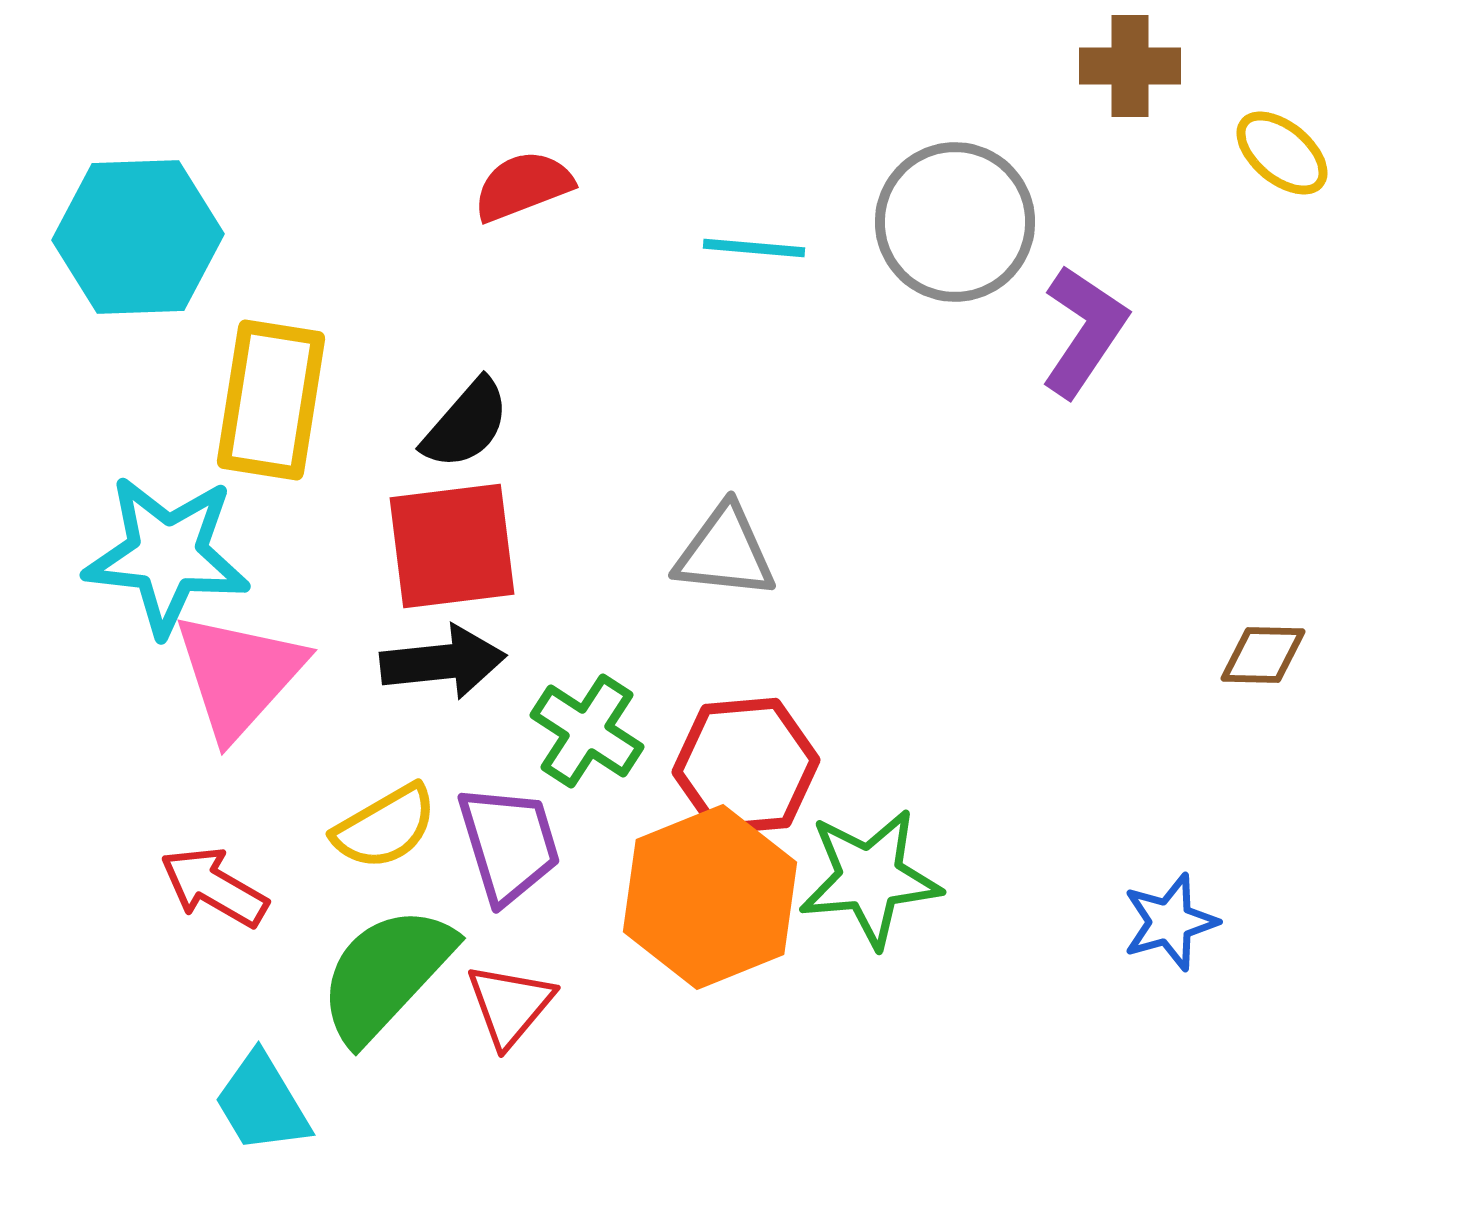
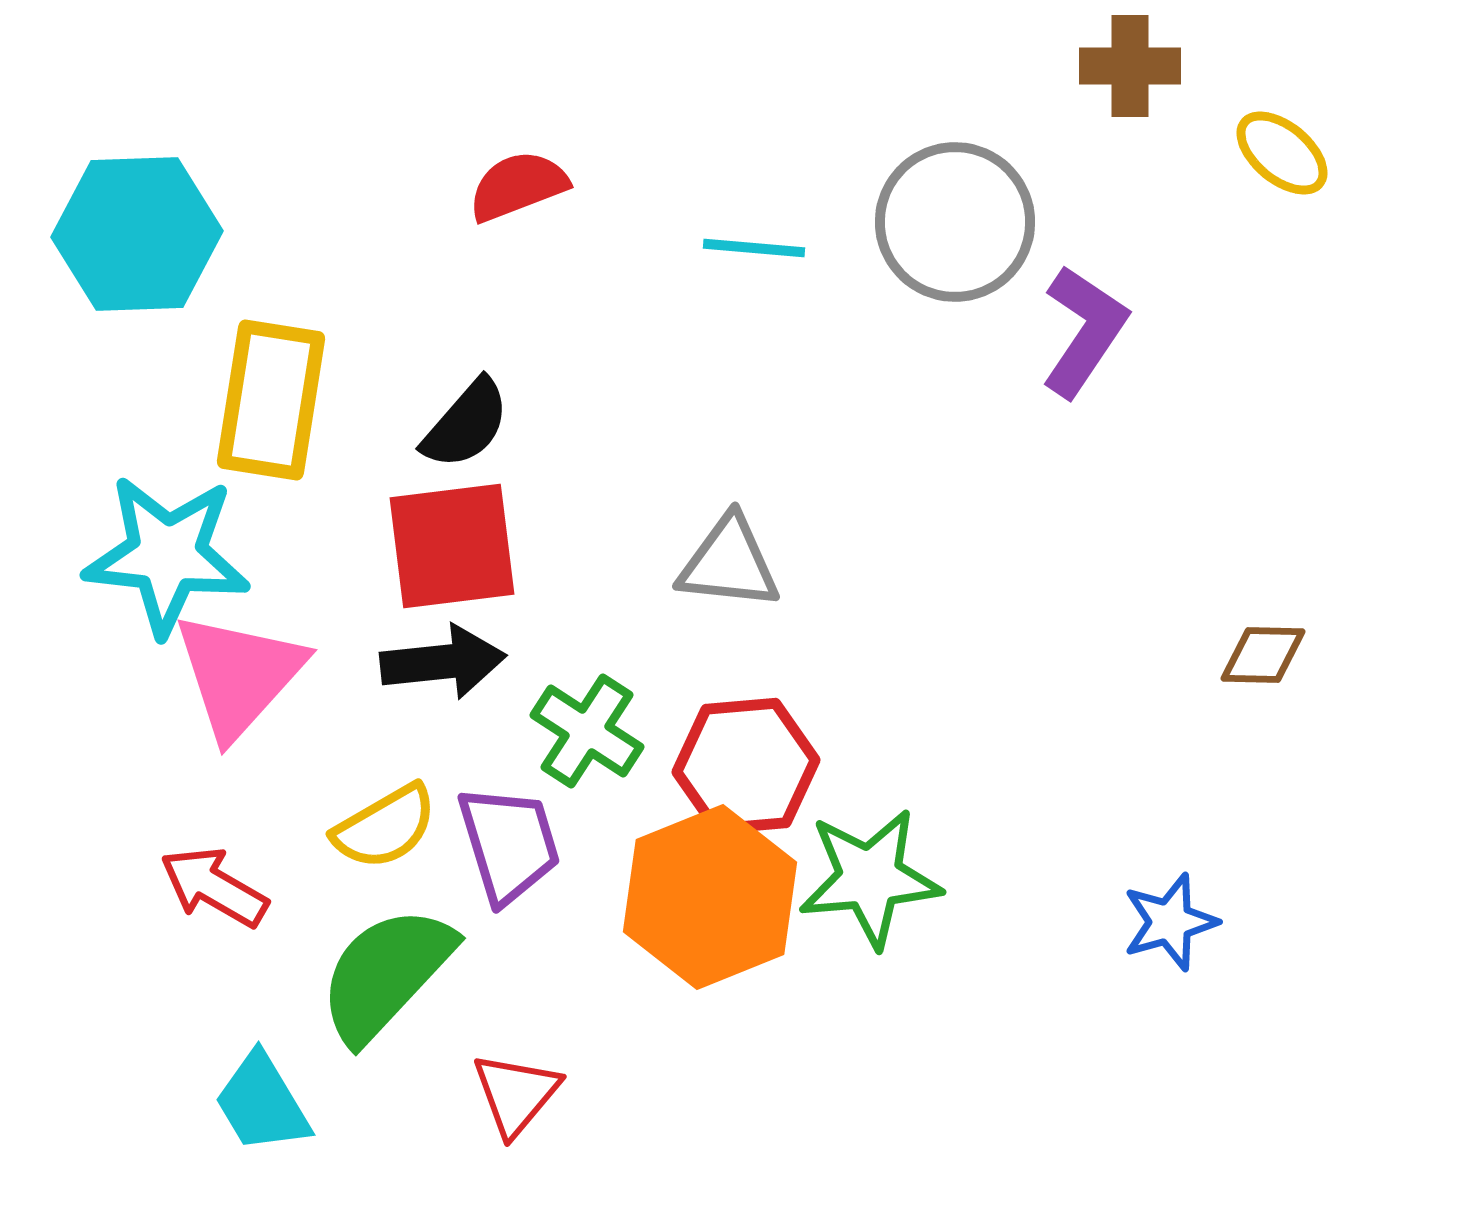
red semicircle: moved 5 px left
cyan hexagon: moved 1 px left, 3 px up
gray triangle: moved 4 px right, 11 px down
red triangle: moved 6 px right, 89 px down
